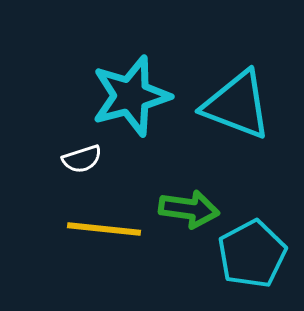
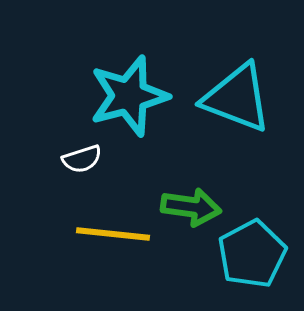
cyan star: moved 2 px left
cyan triangle: moved 7 px up
green arrow: moved 2 px right, 2 px up
yellow line: moved 9 px right, 5 px down
